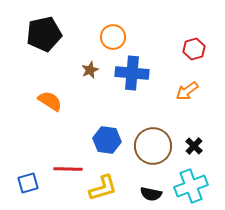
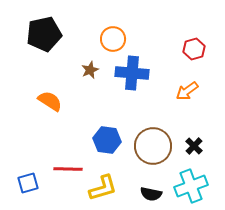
orange circle: moved 2 px down
